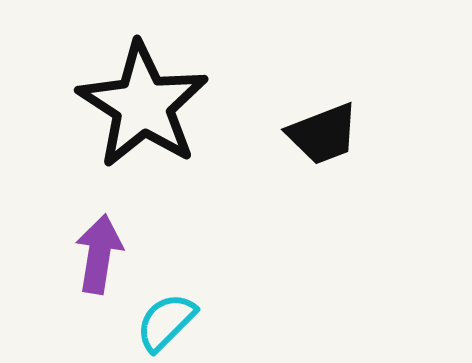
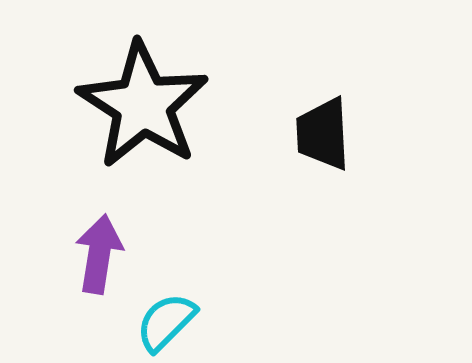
black trapezoid: rotated 108 degrees clockwise
